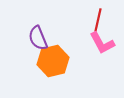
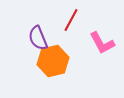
red line: moved 27 px left; rotated 15 degrees clockwise
